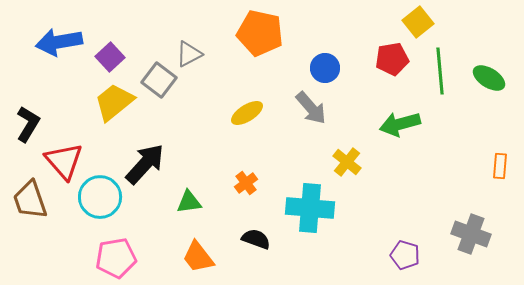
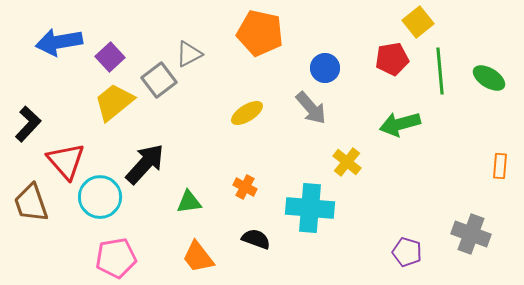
gray square: rotated 16 degrees clockwise
black L-shape: rotated 12 degrees clockwise
red triangle: moved 2 px right
orange cross: moved 1 px left, 4 px down; rotated 25 degrees counterclockwise
brown trapezoid: moved 1 px right, 3 px down
purple pentagon: moved 2 px right, 3 px up
